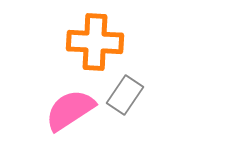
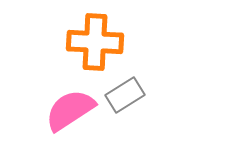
gray rectangle: rotated 24 degrees clockwise
